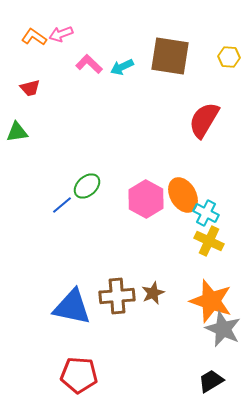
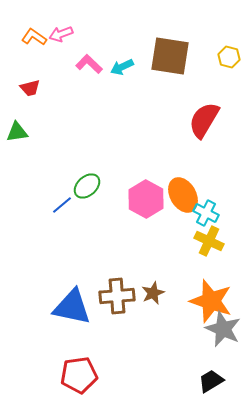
yellow hexagon: rotated 10 degrees clockwise
red pentagon: rotated 12 degrees counterclockwise
